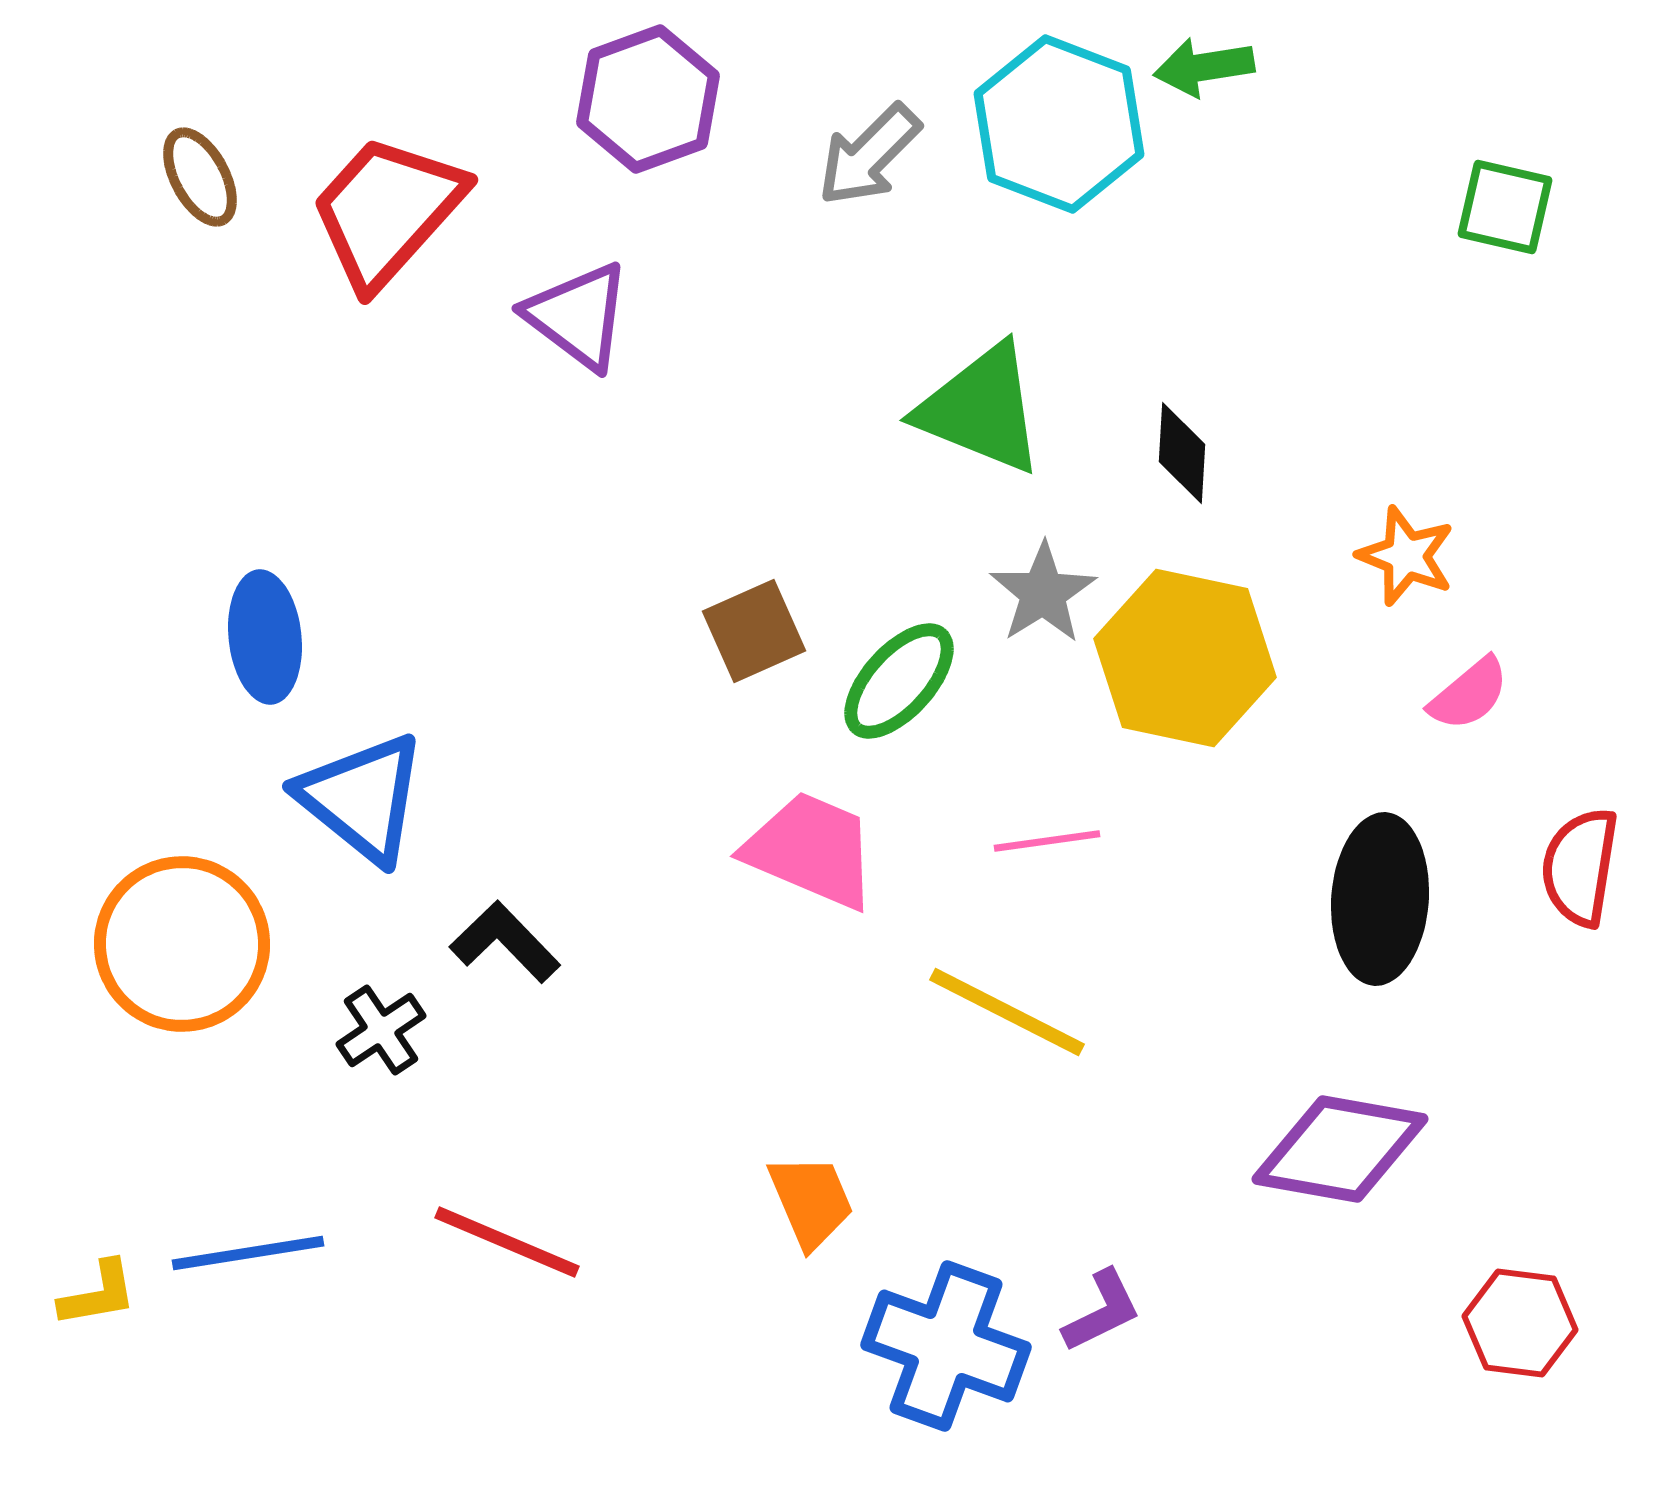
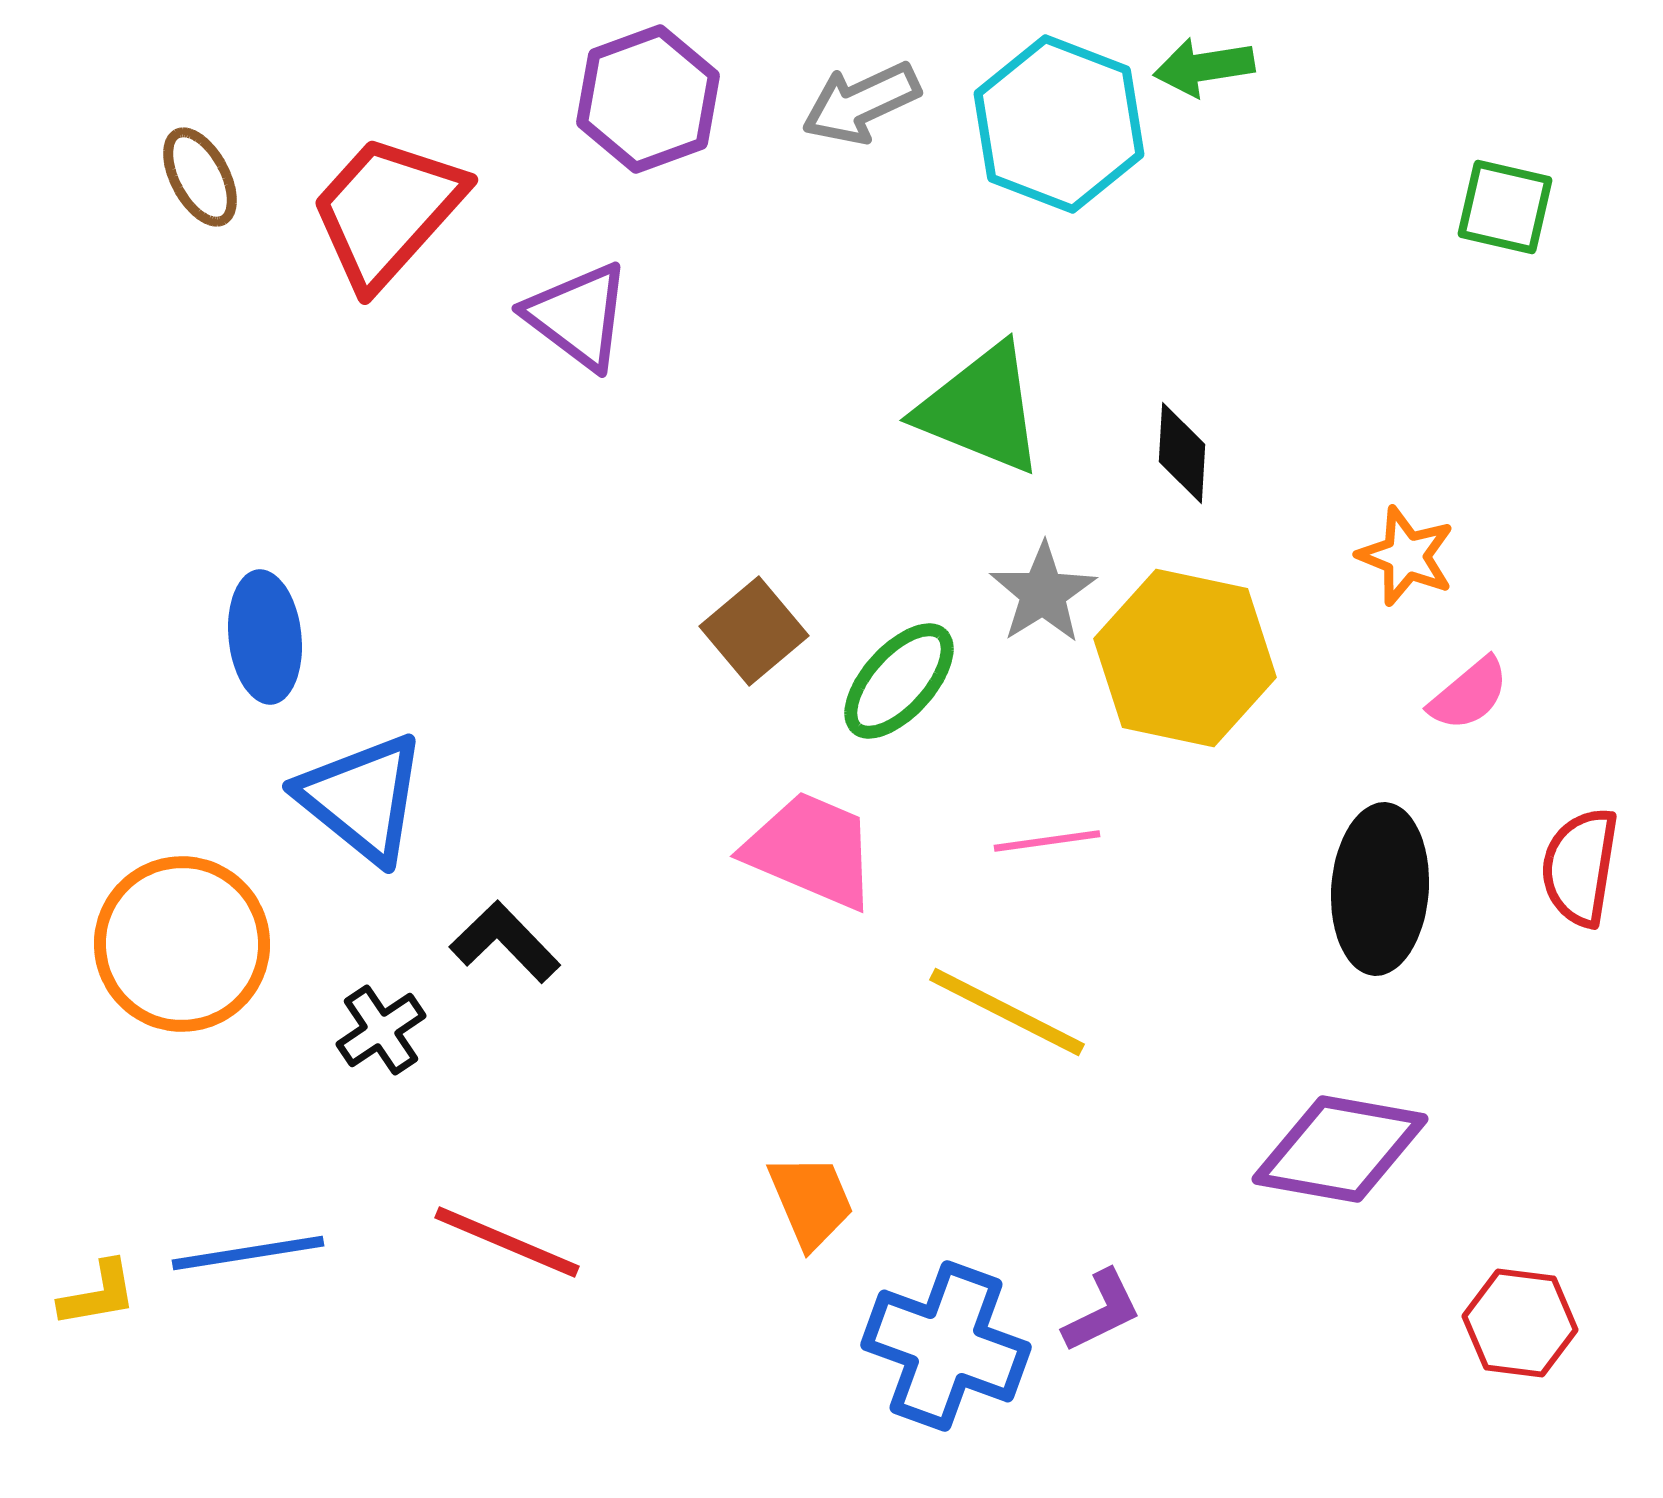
gray arrow: moved 8 px left, 52 px up; rotated 20 degrees clockwise
brown square: rotated 16 degrees counterclockwise
black ellipse: moved 10 px up
